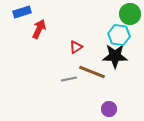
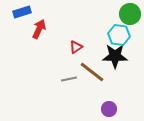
brown line: rotated 16 degrees clockwise
